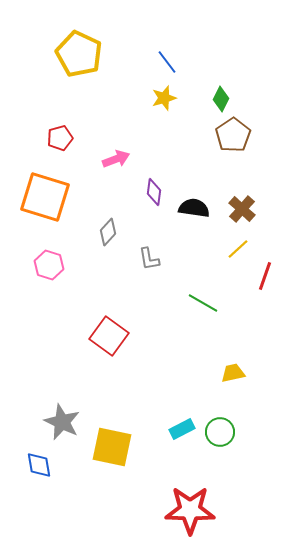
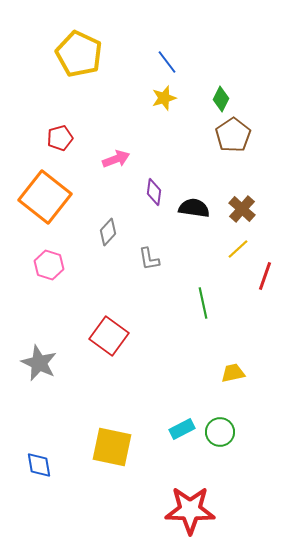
orange square: rotated 21 degrees clockwise
green line: rotated 48 degrees clockwise
gray star: moved 23 px left, 59 px up
